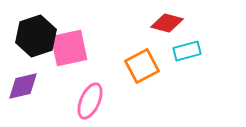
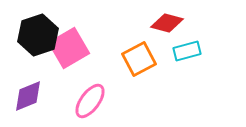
black hexagon: moved 2 px right, 1 px up
pink square: rotated 18 degrees counterclockwise
orange square: moved 3 px left, 7 px up
purple diamond: moved 5 px right, 10 px down; rotated 8 degrees counterclockwise
pink ellipse: rotated 12 degrees clockwise
